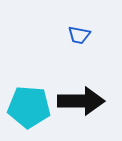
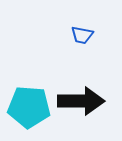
blue trapezoid: moved 3 px right
